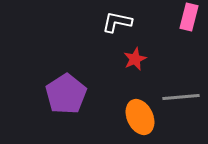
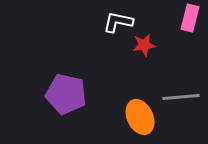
pink rectangle: moved 1 px right, 1 px down
white L-shape: moved 1 px right
red star: moved 9 px right, 14 px up; rotated 15 degrees clockwise
purple pentagon: rotated 27 degrees counterclockwise
